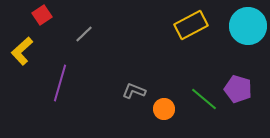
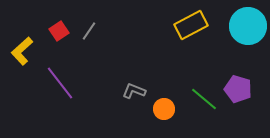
red square: moved 17 px right, 16 px down
gray line: moved 5 px right, 3 px up; rotated 12 degrees counterclockwise
purple line: rotated 54 degrees counterclockwise
